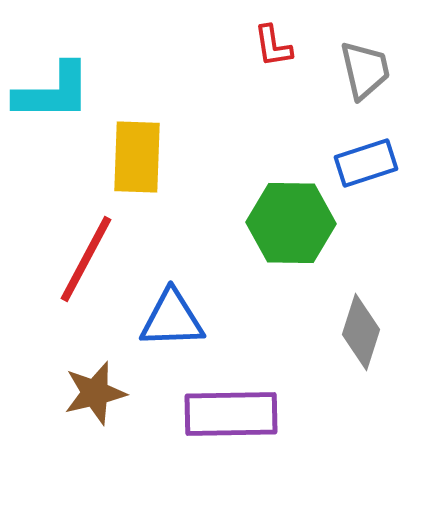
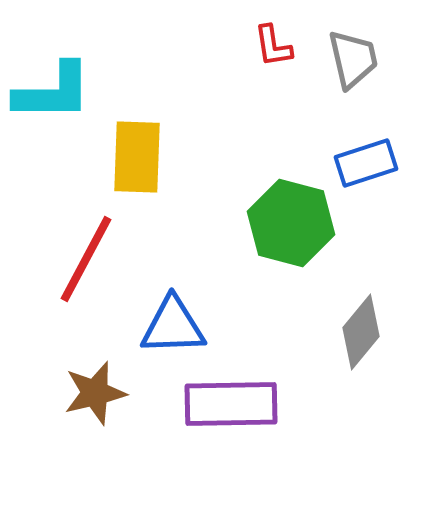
gray trapezoid: moved 12 px left, 11 px up
green hexagon: rotated 14 degrees clockwise
blue triangle: moved 1 px right, 7 px down
gray diamond: rotated 22 degrees clockwise
purple rectangle: moved 10 px up
